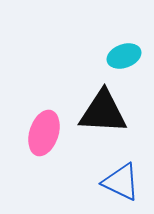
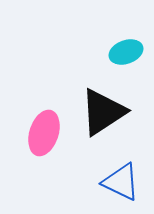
cyan ellipse: moved 2 px right, 4 px up
black triangle: rotated 36 degrees counterclockwise
